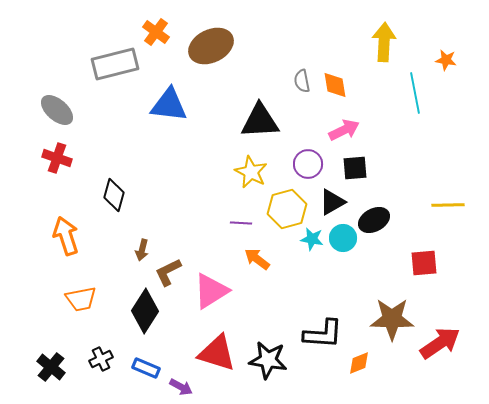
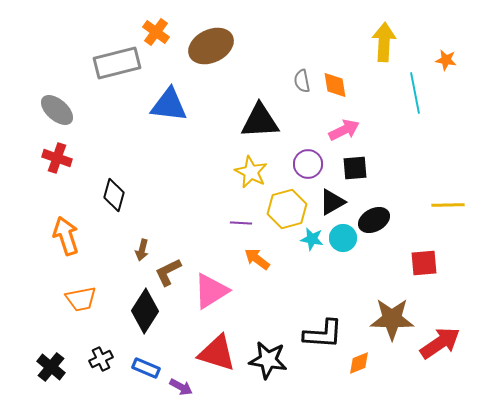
gray rectangle at (115, 64): moved 2 px right, 1 px up
